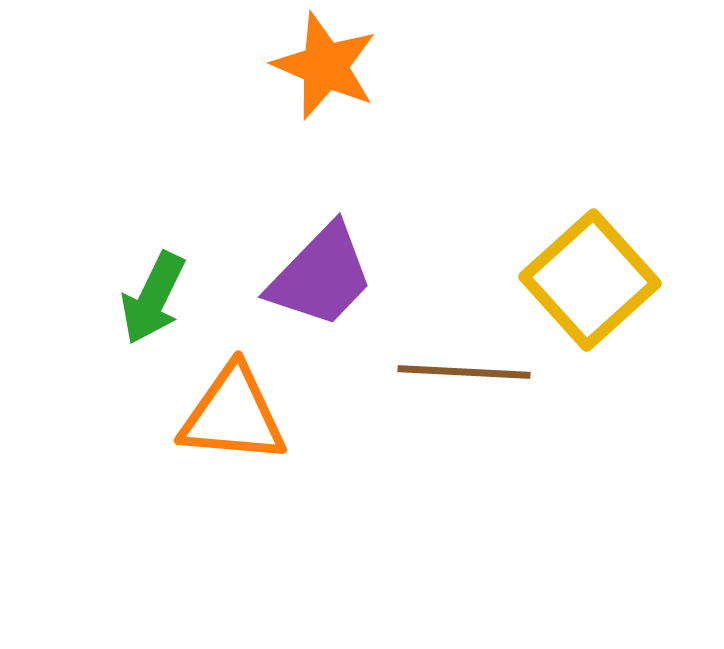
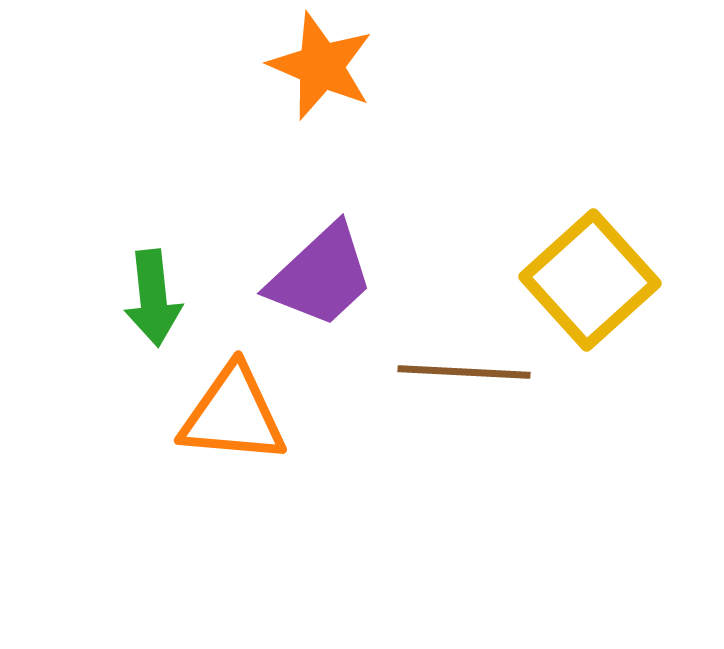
orange star: moved 4 px left
purple trapezoid: rotated 3 degrees clockwise
green arrow: rotated 32 degrees counterclockwise
